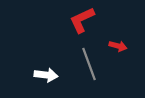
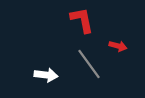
red L-shape: rotated 104 degrees clockwise
gray line: rotated 16 degrees counterclockwise
